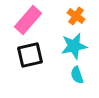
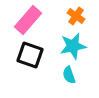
cyan star: moved 1 px left
black square: rotated 32 degrees clockwise
cyan semicircle: moved 8 px left
